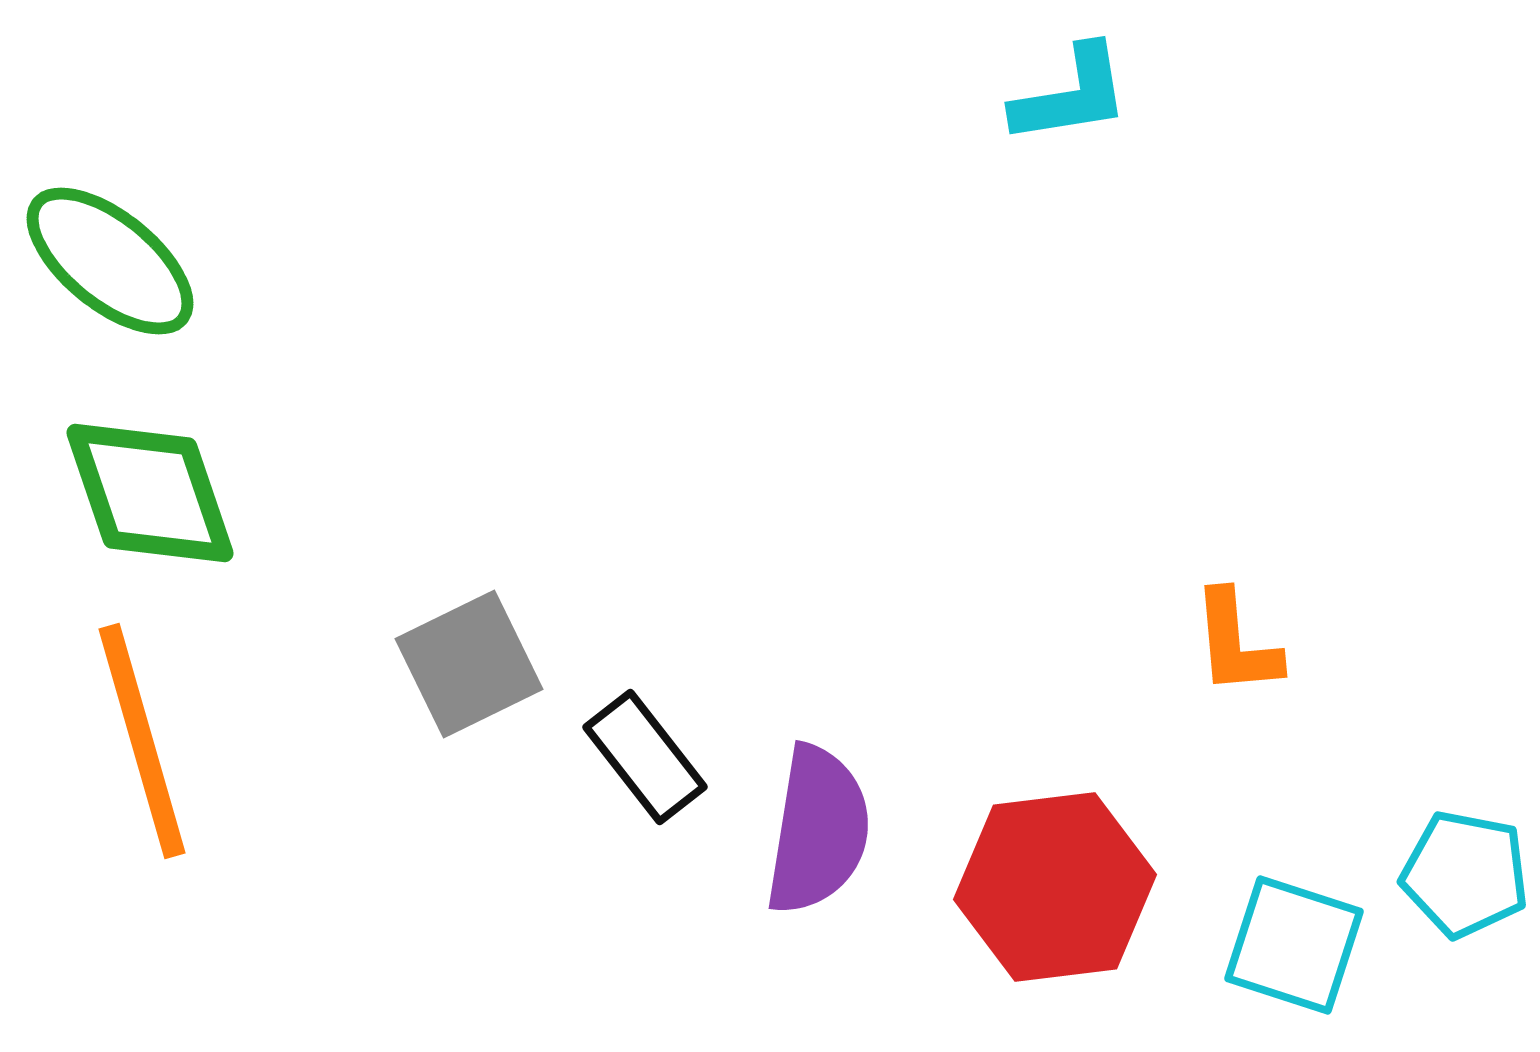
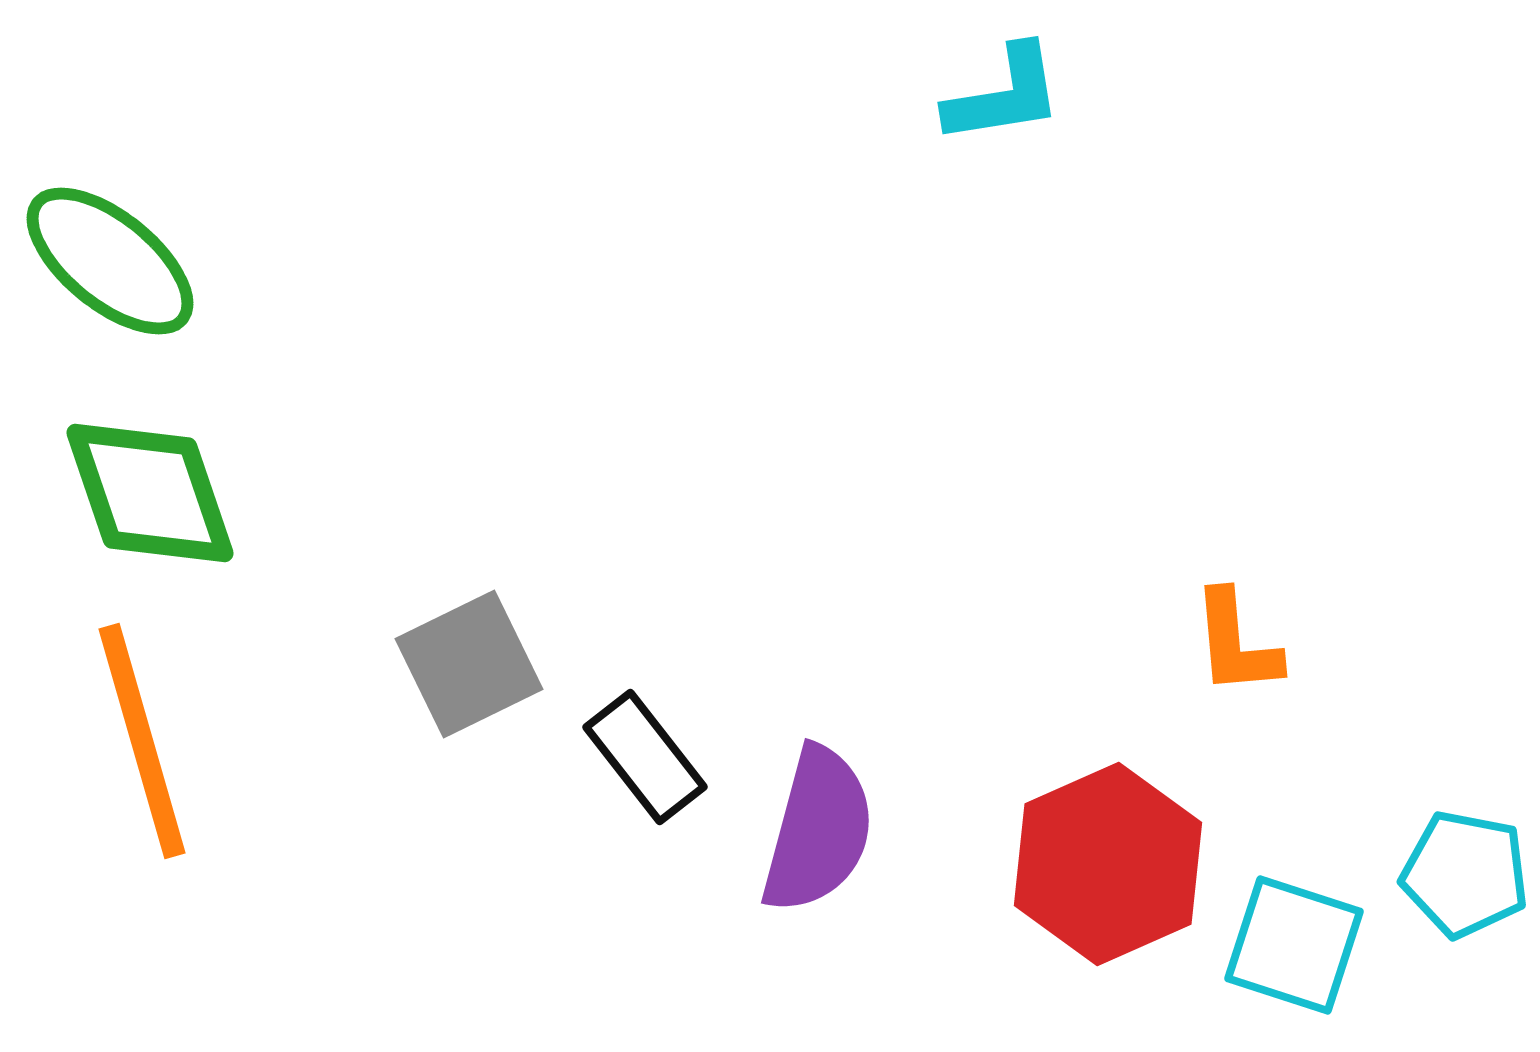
cyan L-shape: moved 67 px left
purple semicircle: rotated 6 degrees clockwise
red hexagon: moved 53 px right, 23 px up; rotated 17 degrees counterclockwise
